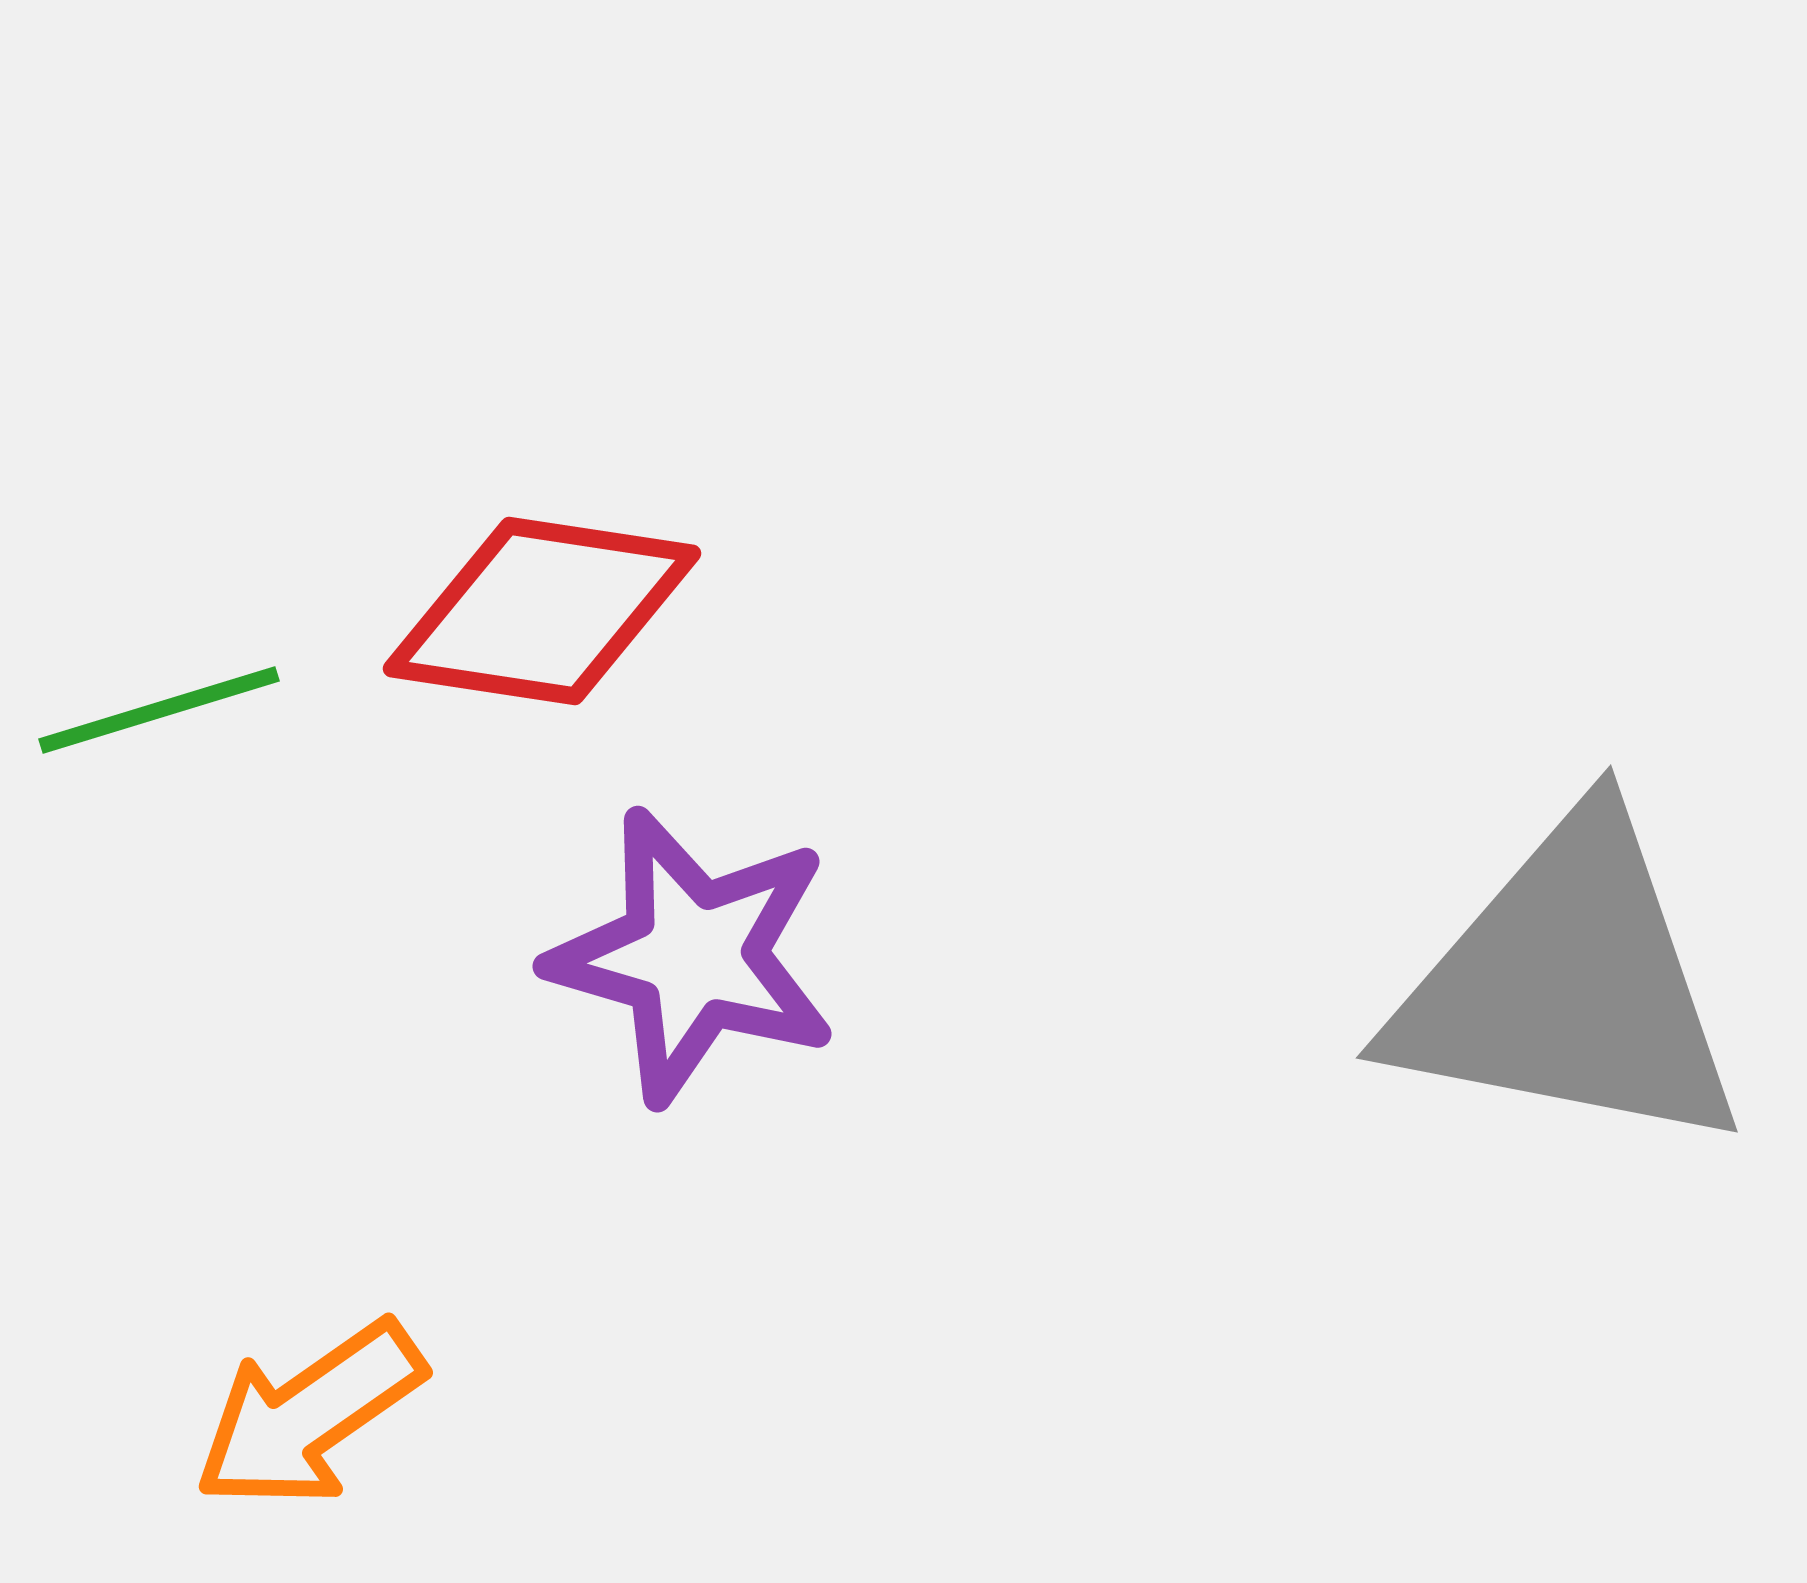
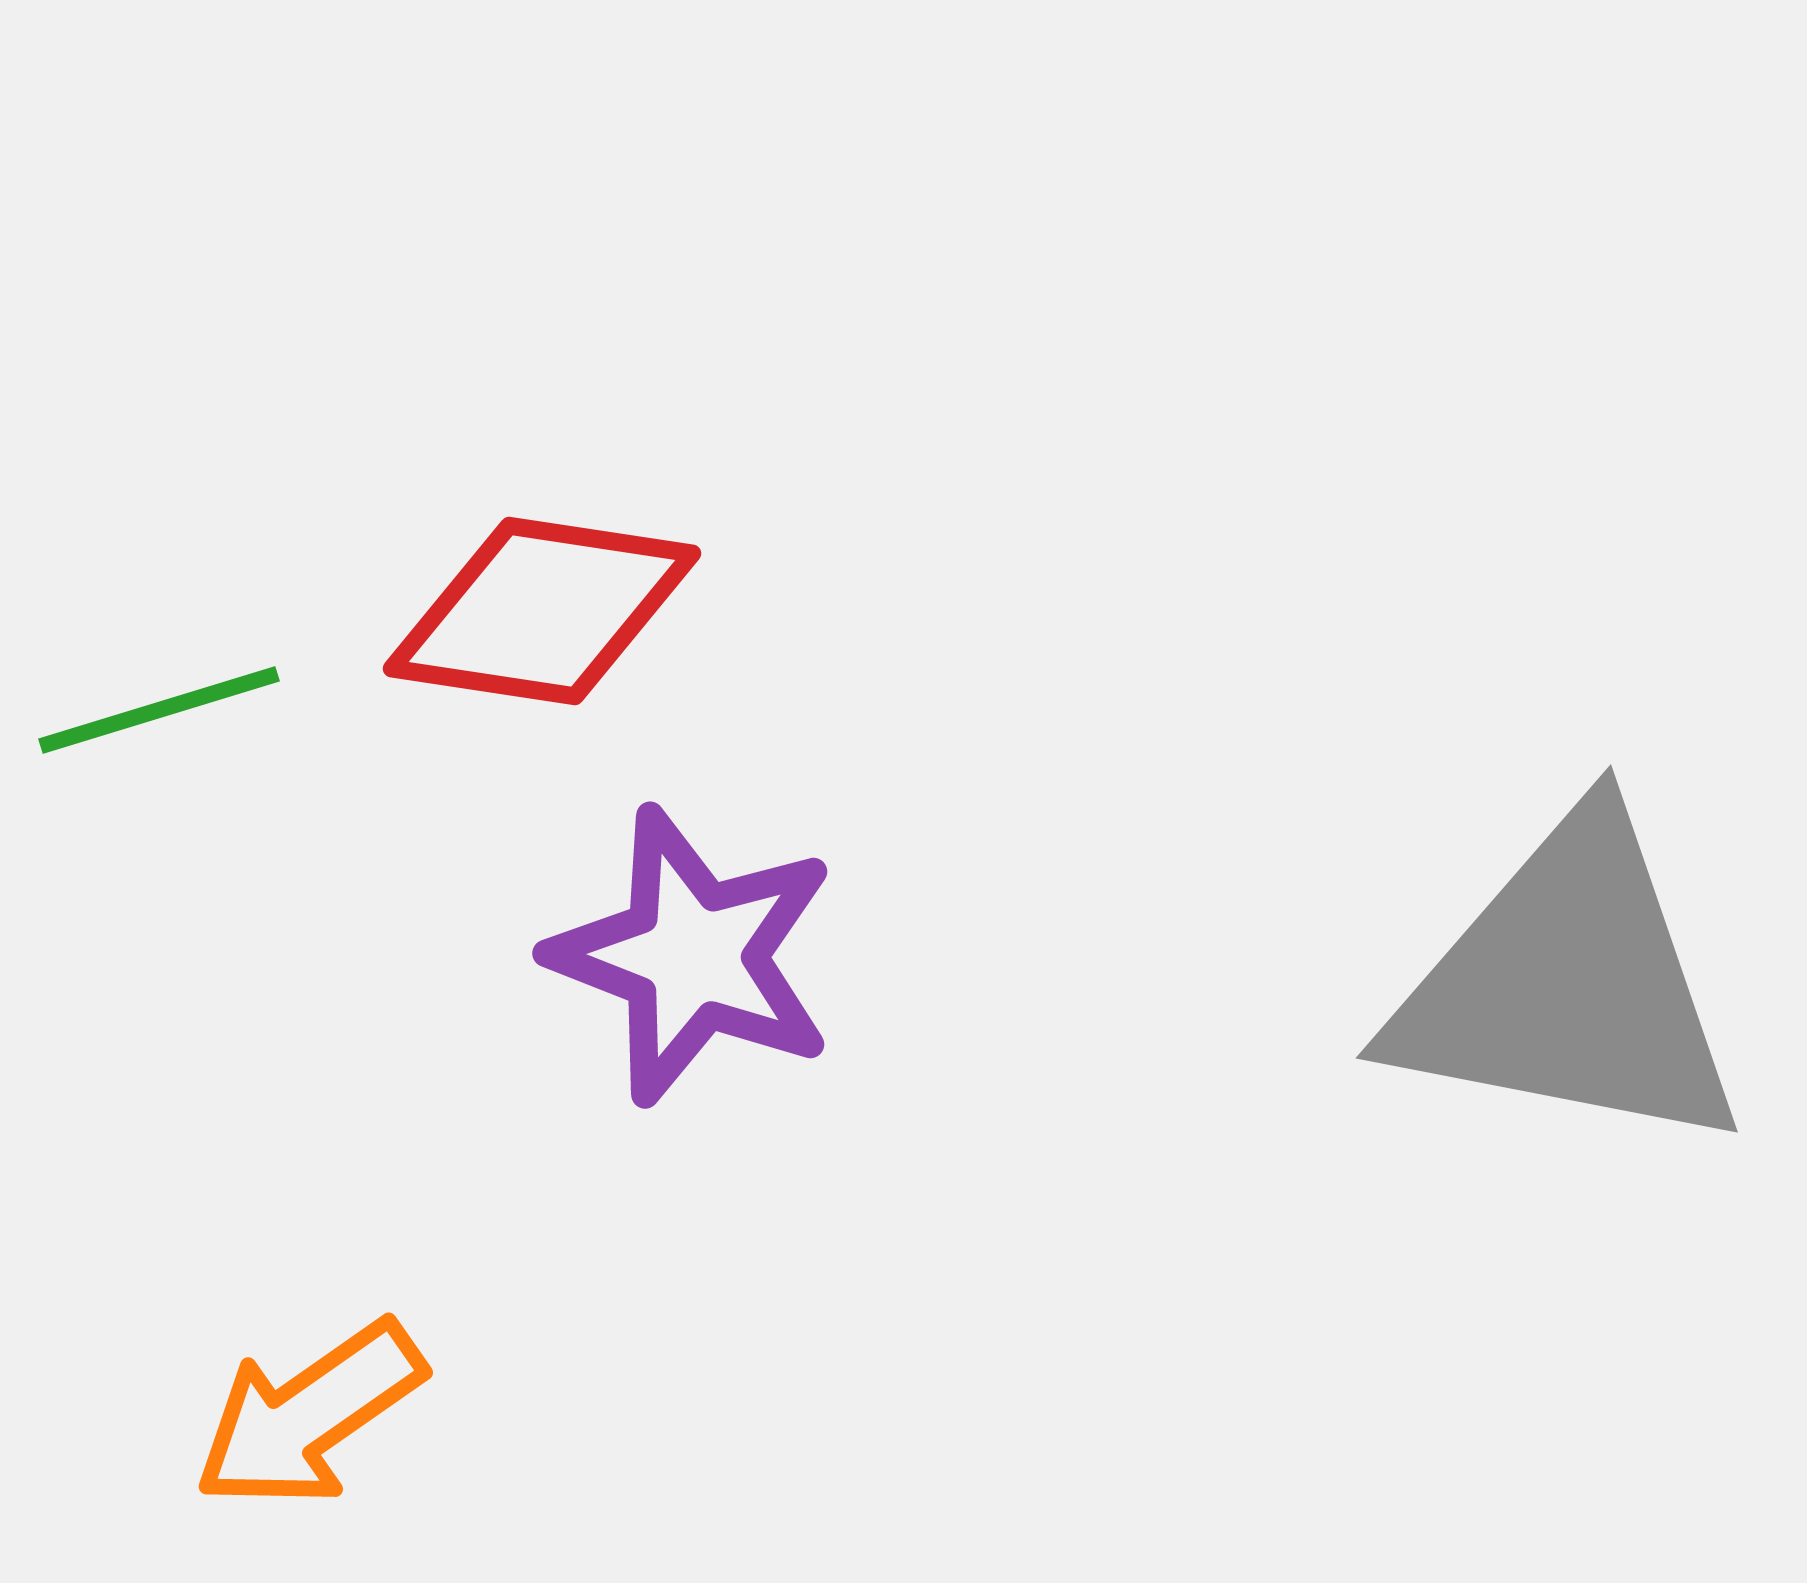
purple star: rotated 5 degrees clockwise
